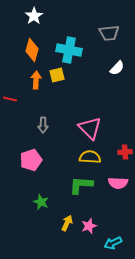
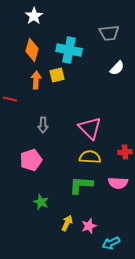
cyan arrow: moved 2 px left
